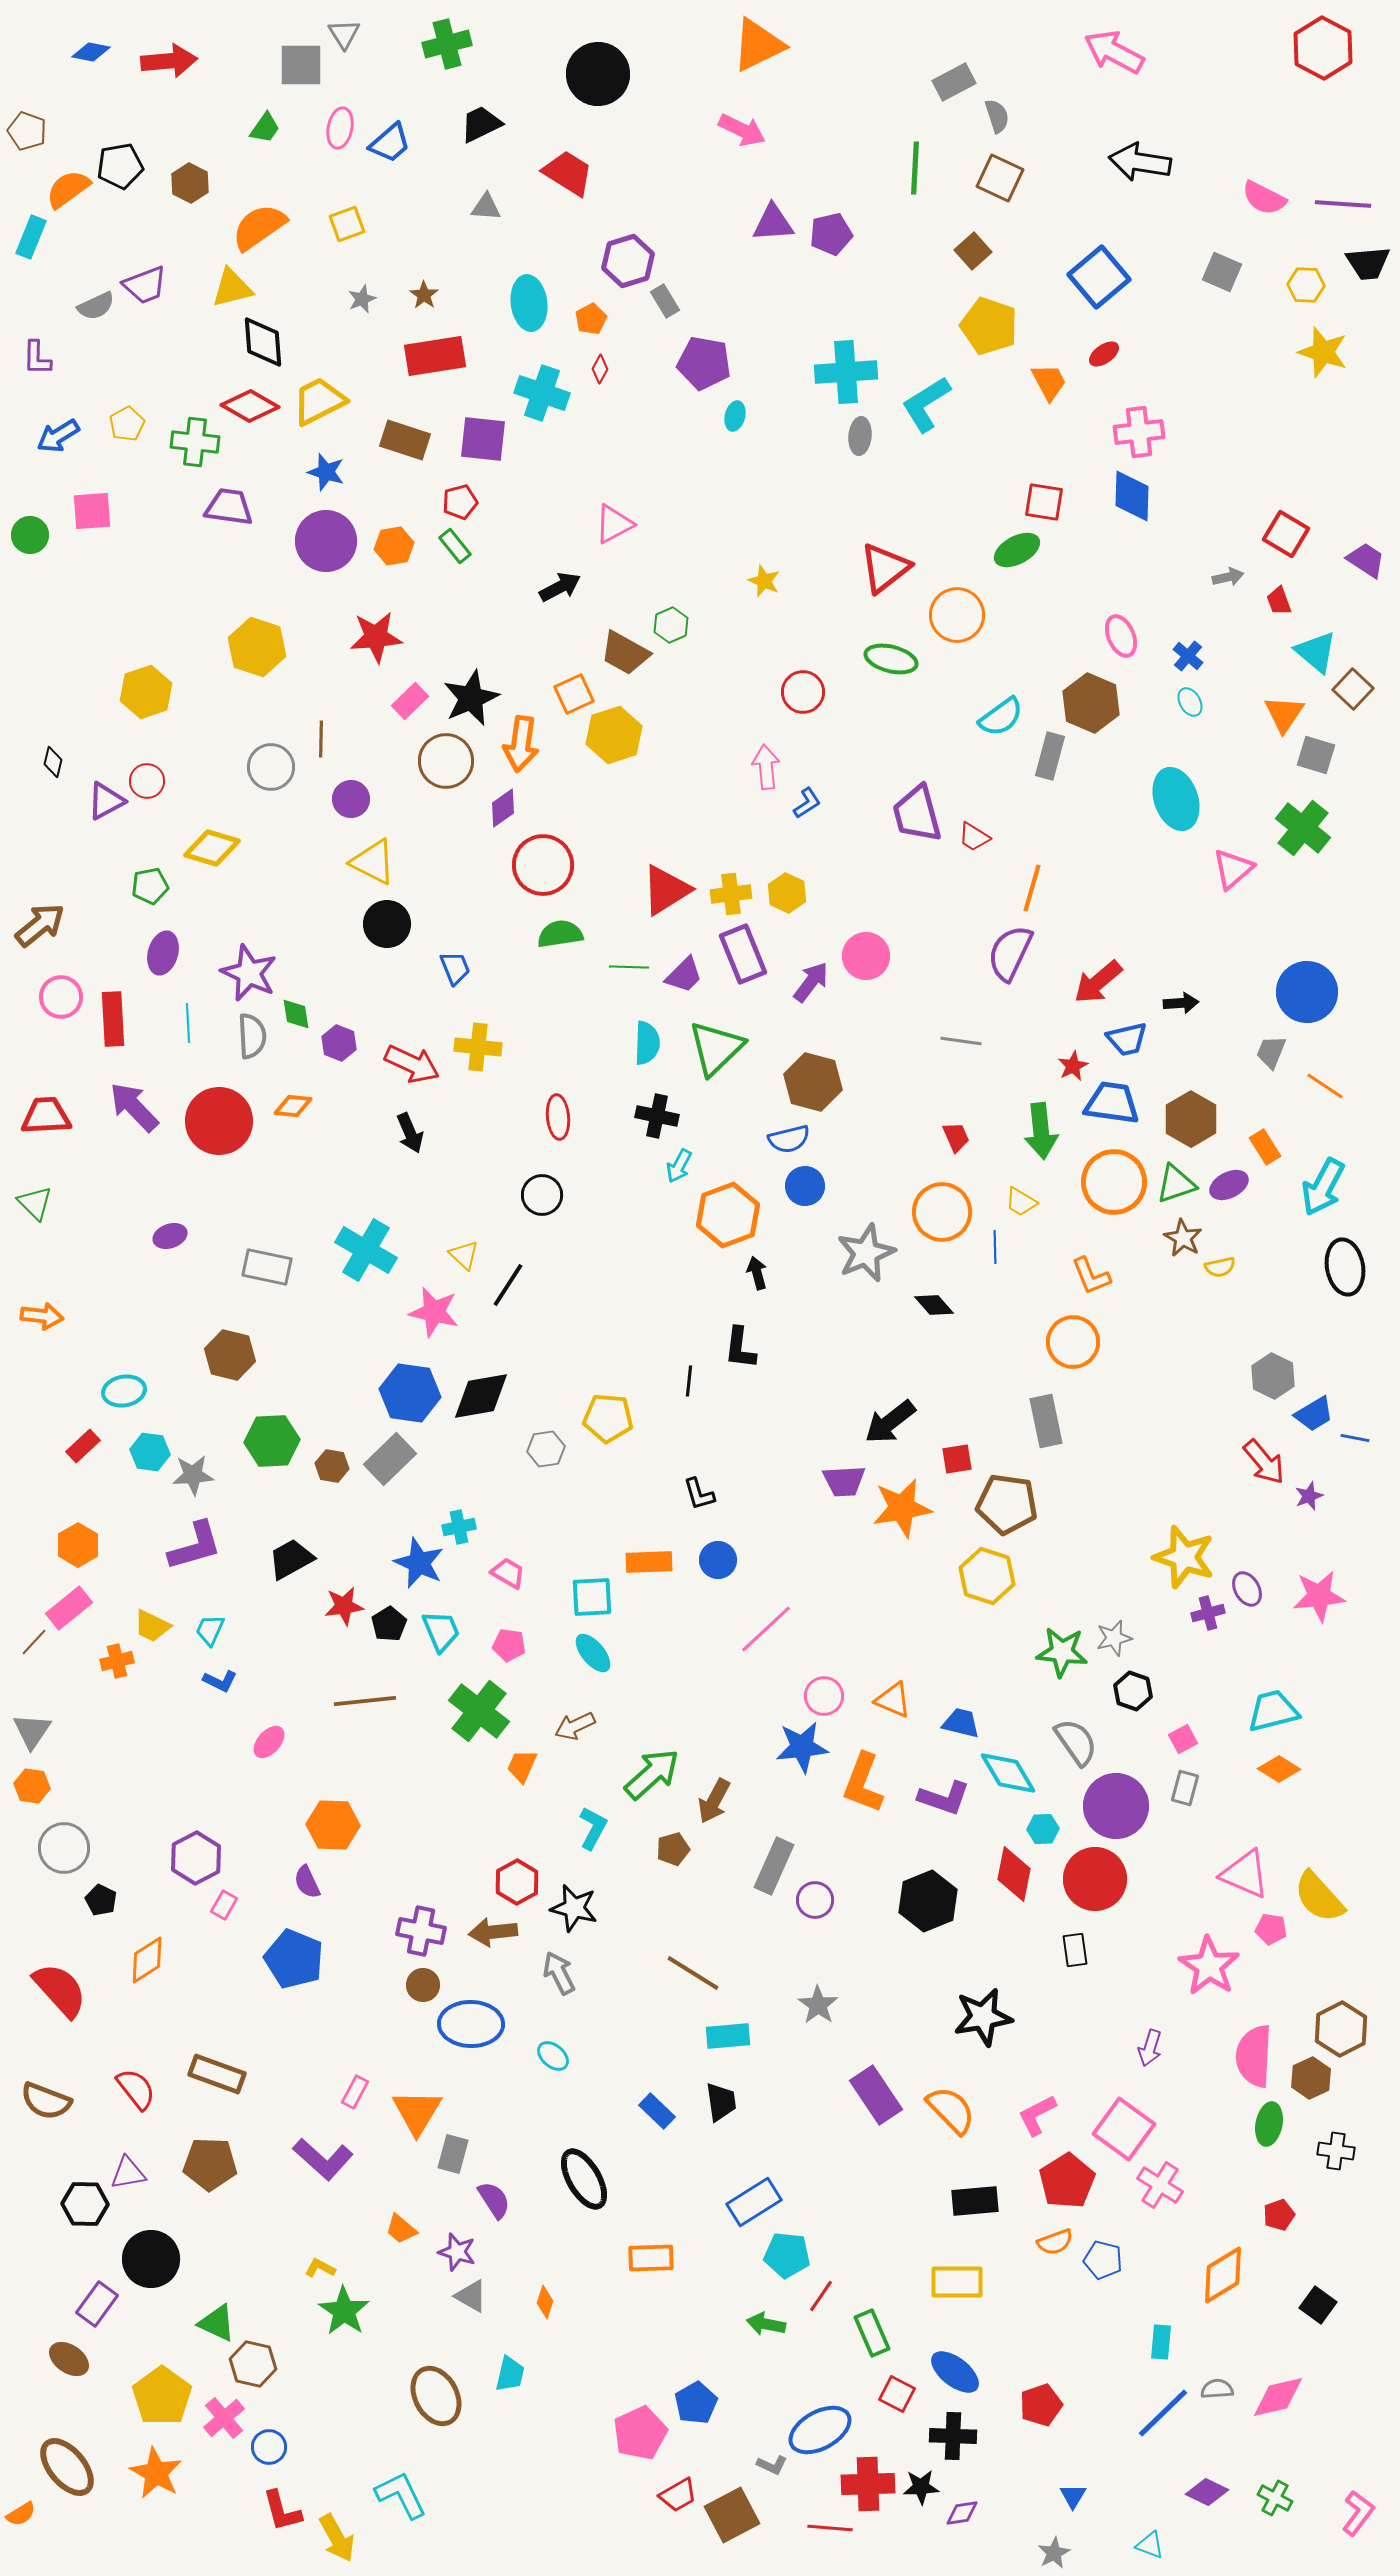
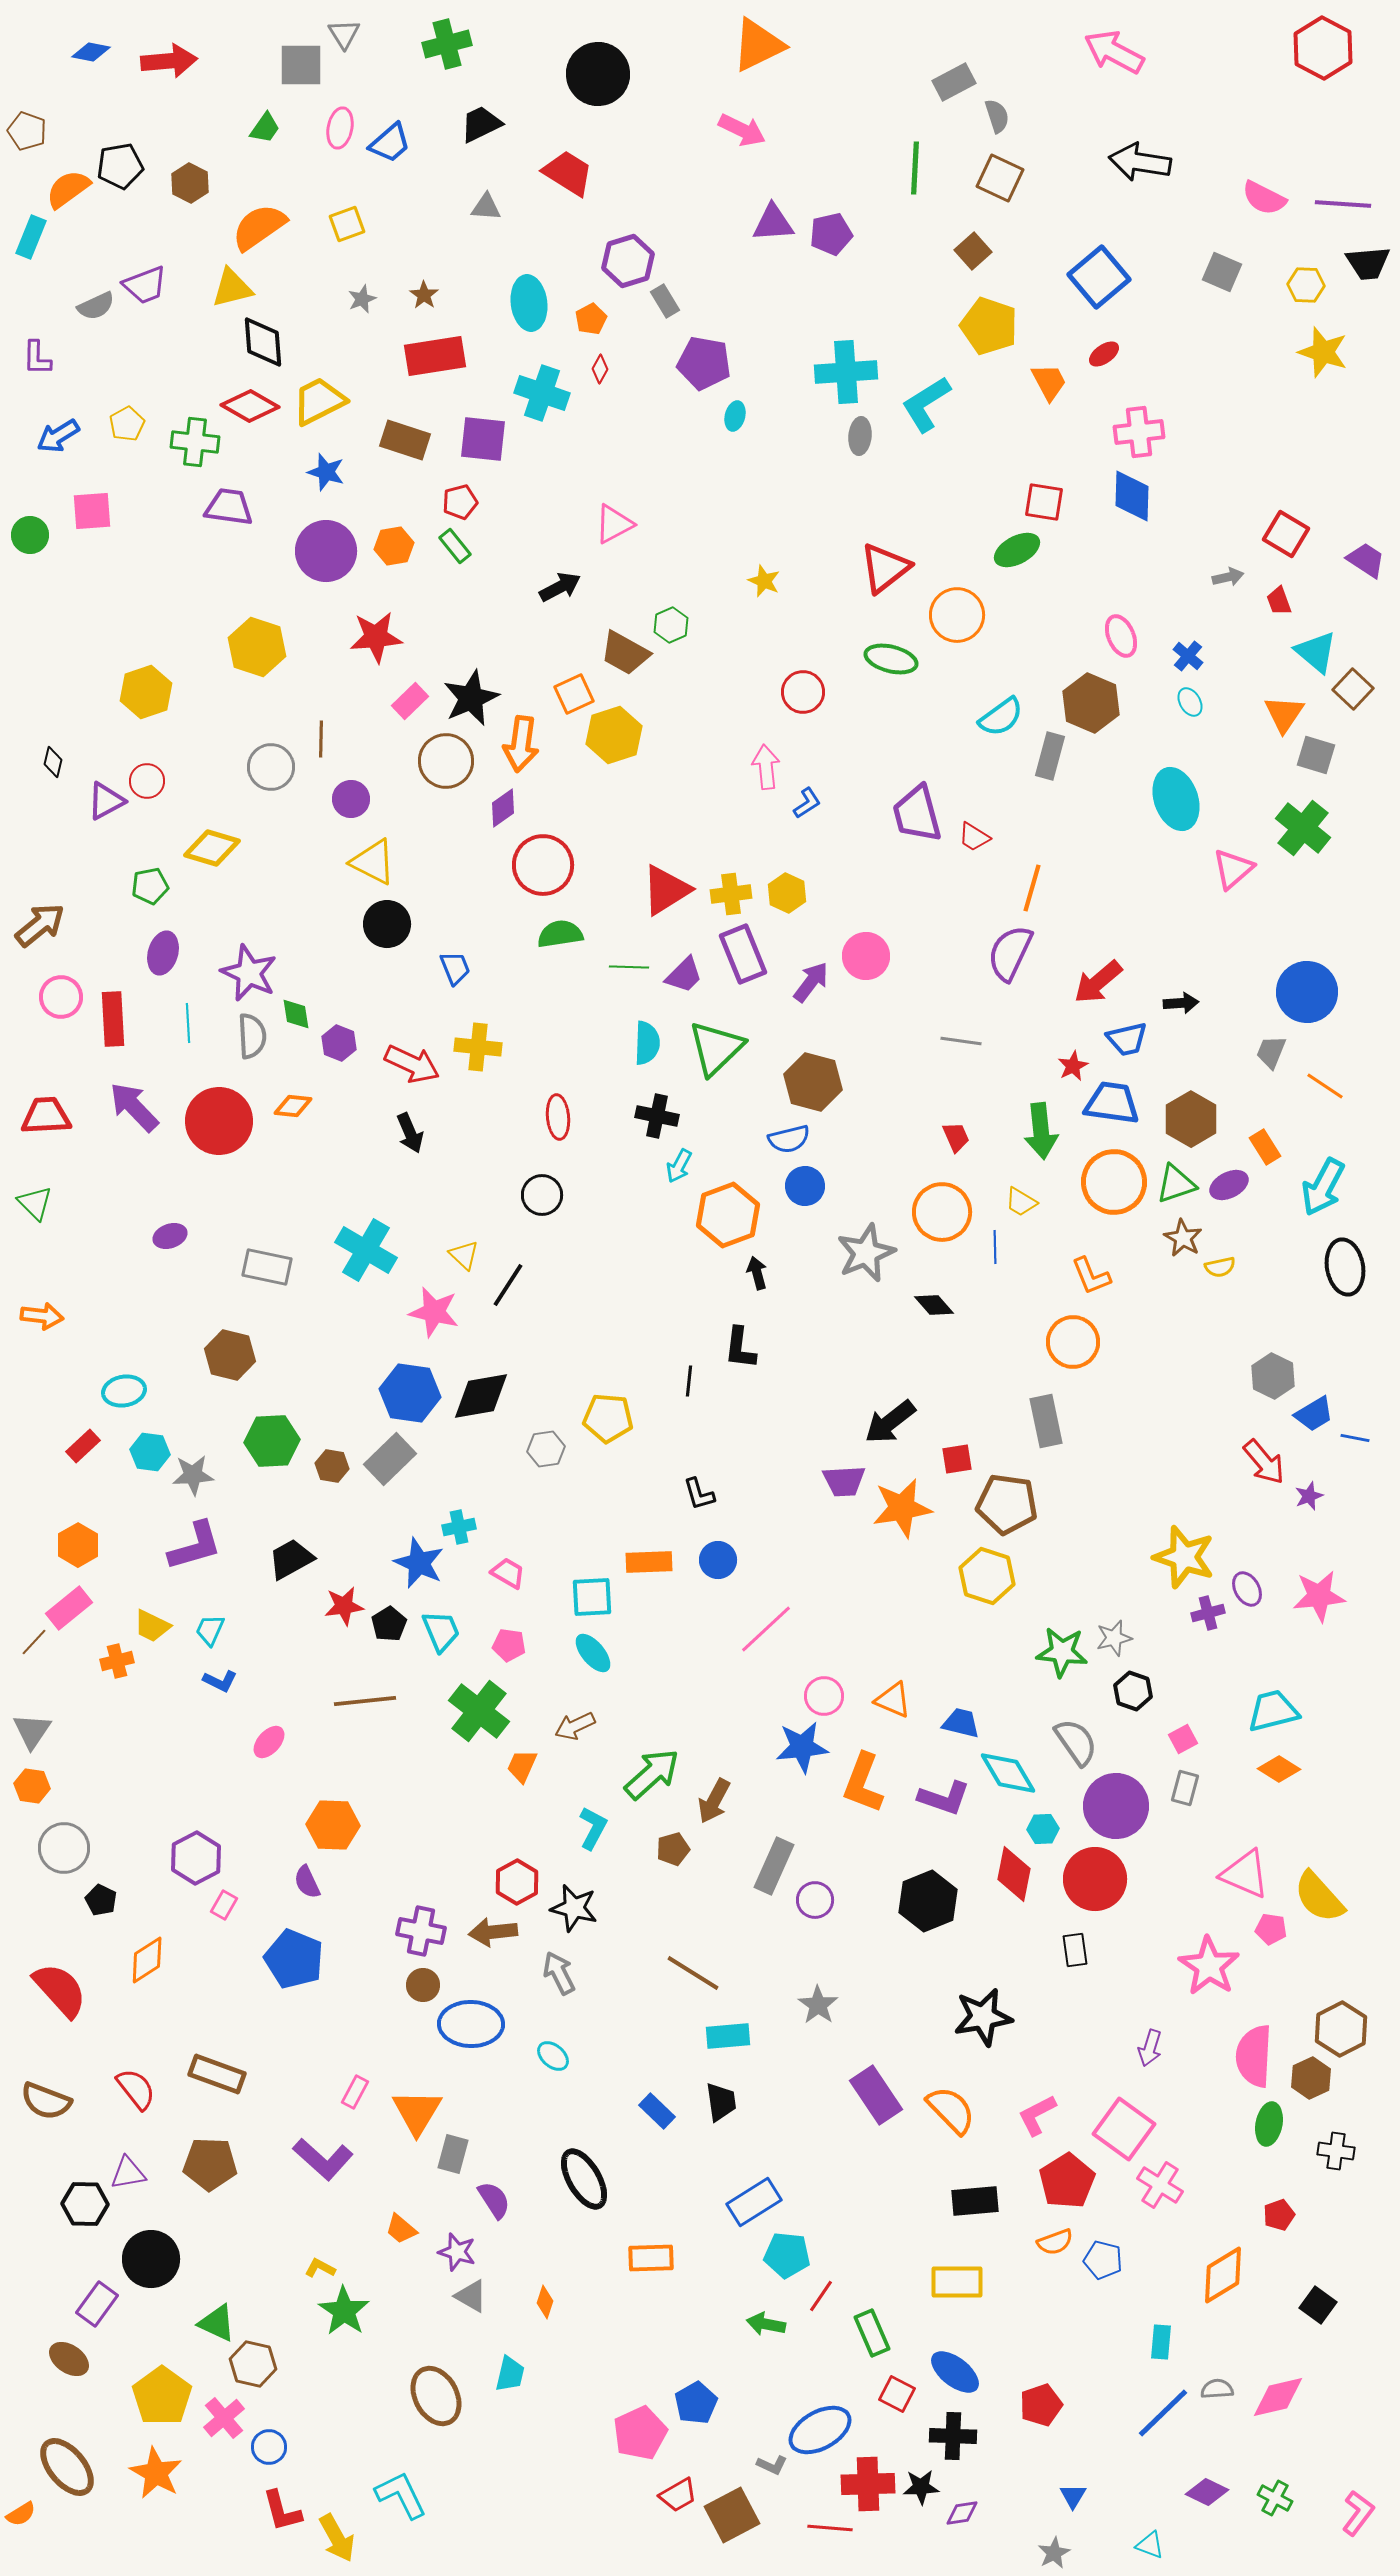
purple circle at (326, 541): moved 10 px down
